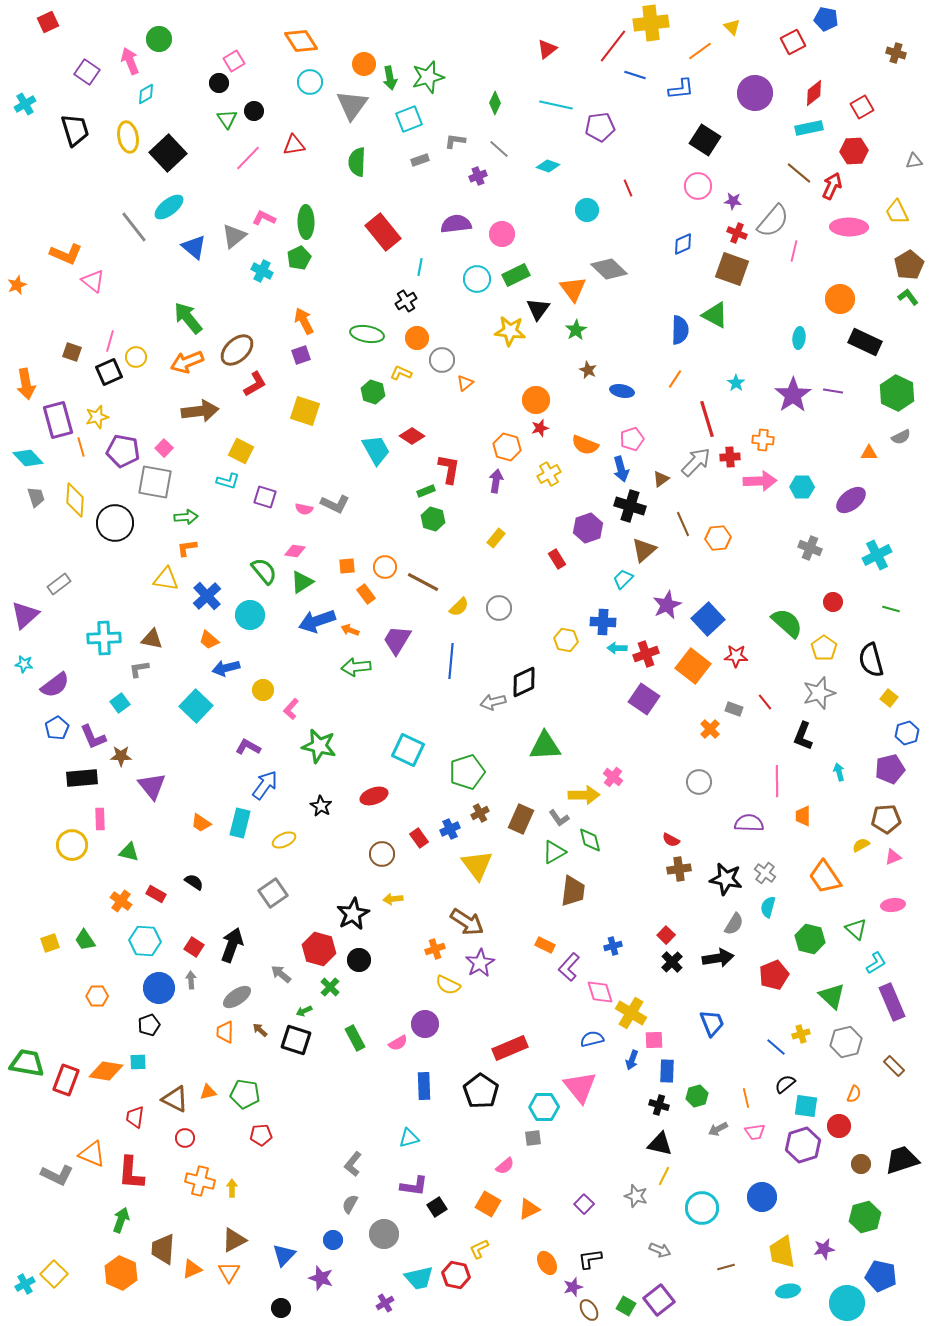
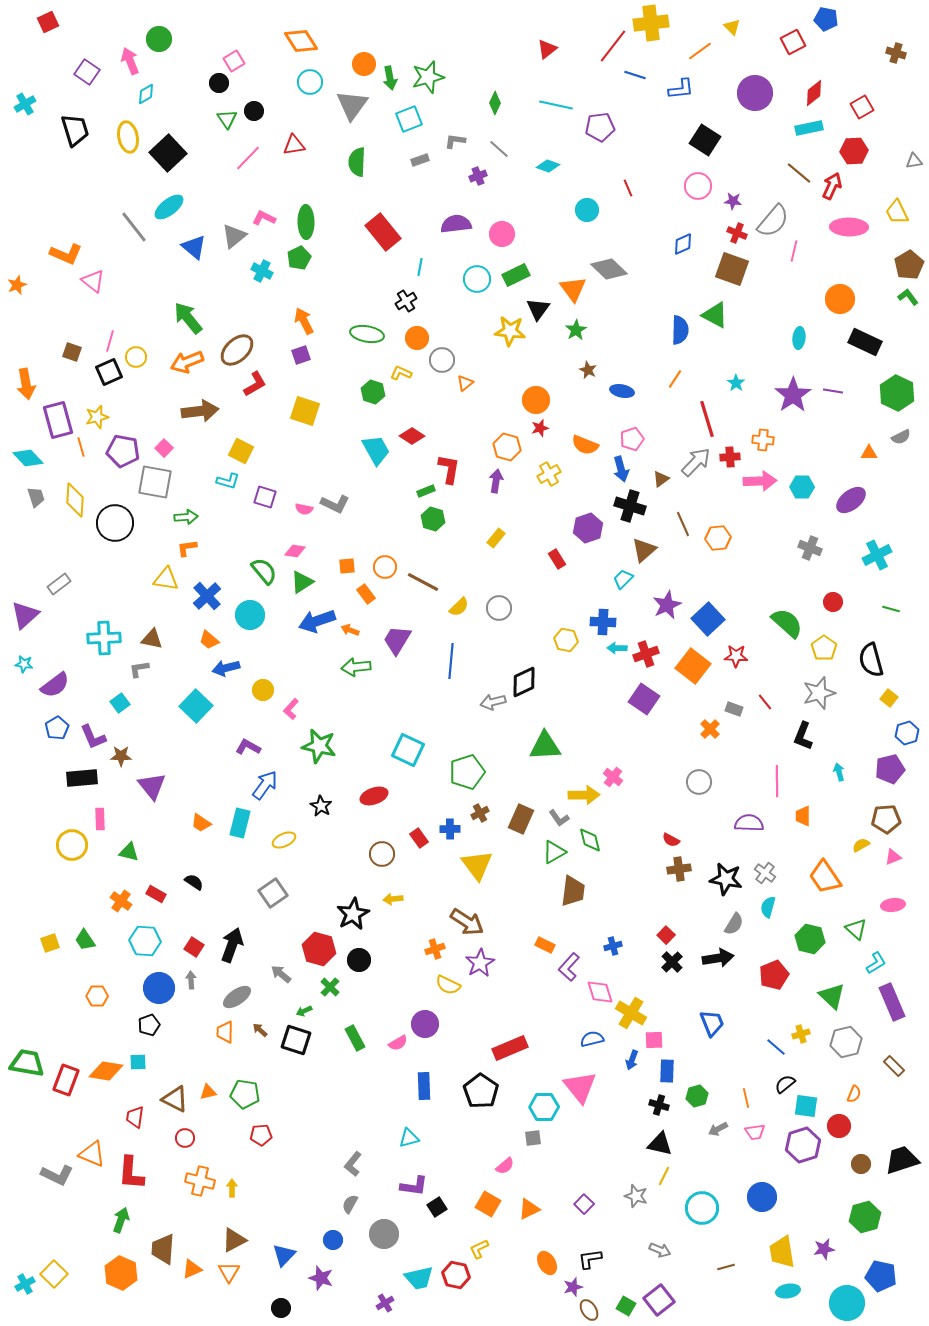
blue cross at (450, 829): rotated 24 degrees clockwise
